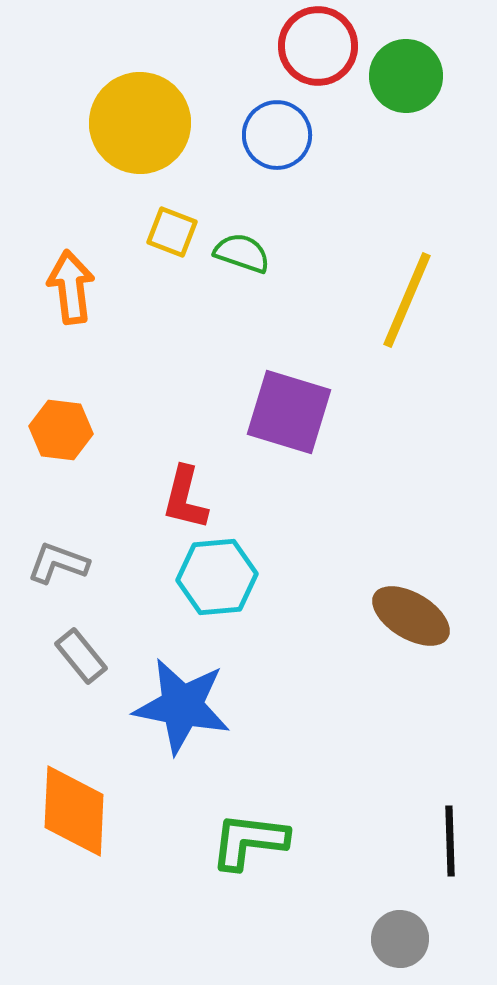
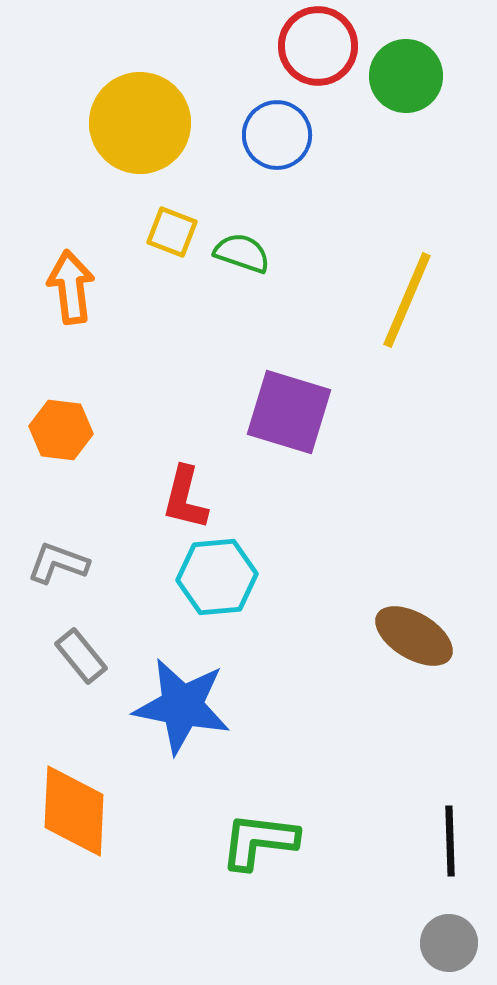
brown ellipse: moved 3 px right, 20 px down
green L-shape: moved 10 px right
gray circle: moved 49 px right, 4 px down
